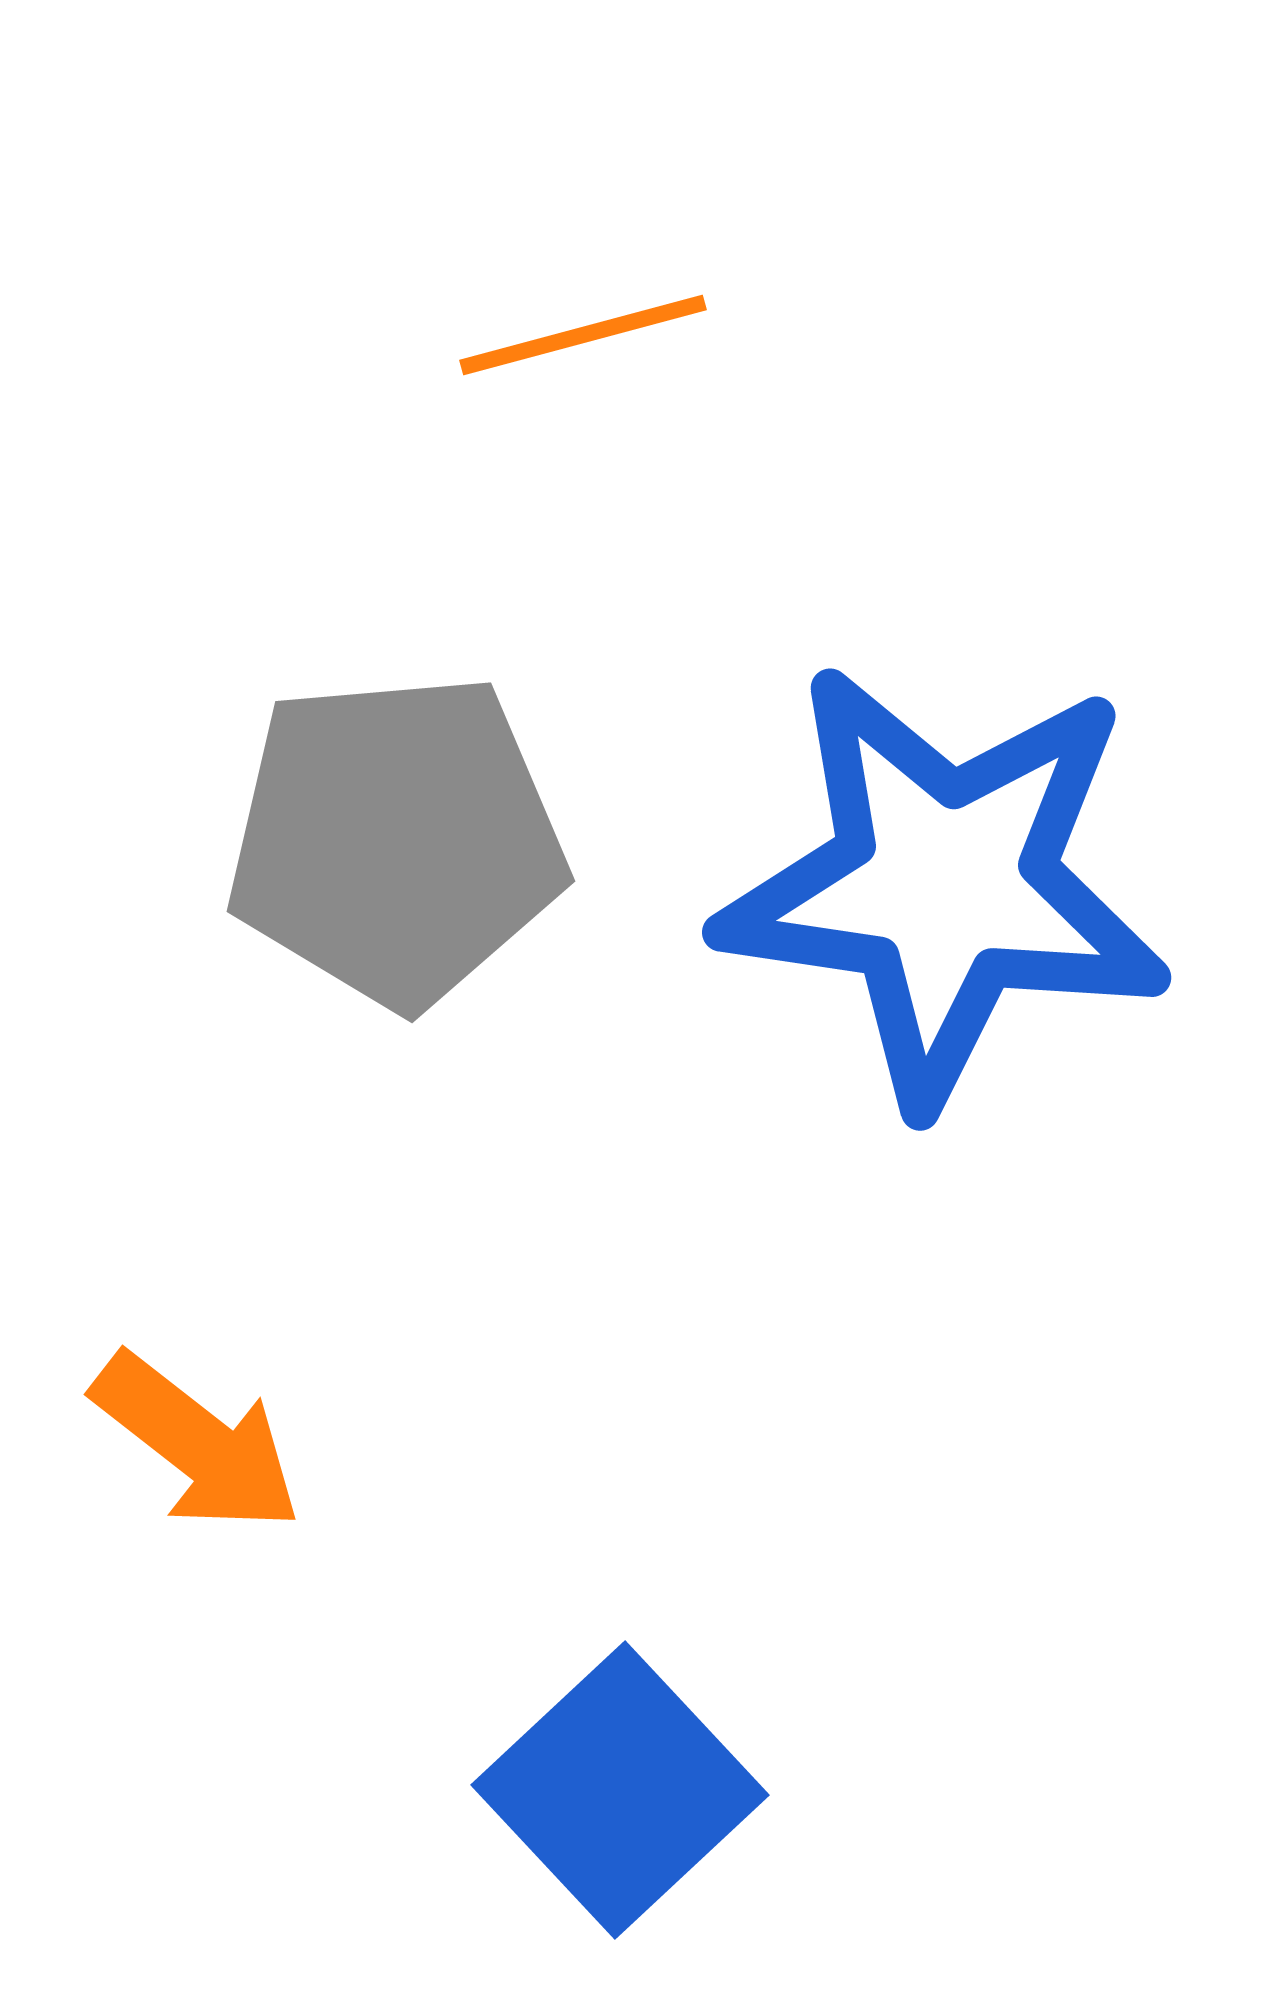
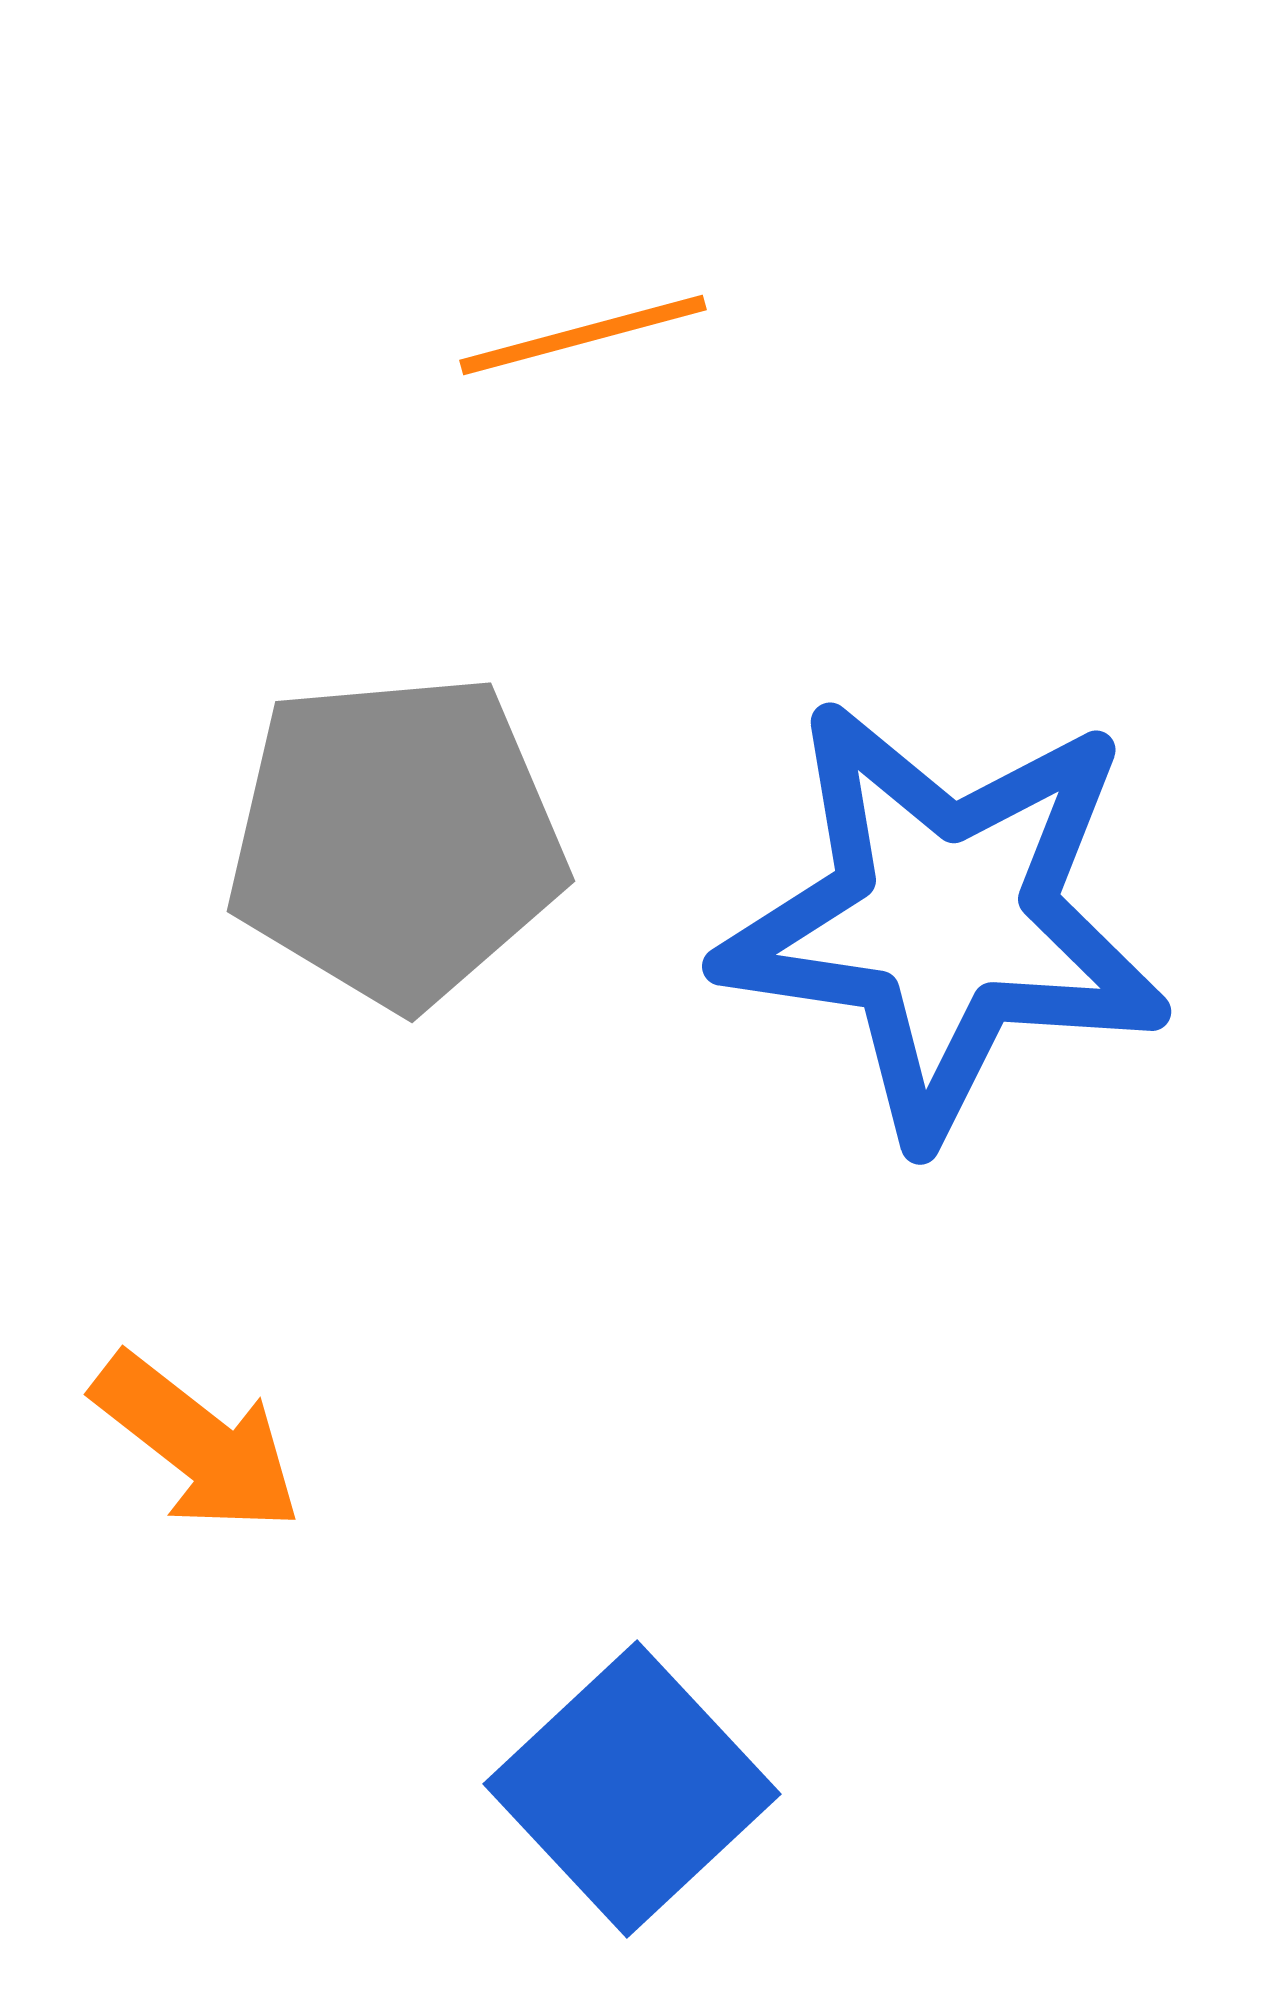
blue star: moved 34 px down
blue square: moved 12 px right, 1 px up
